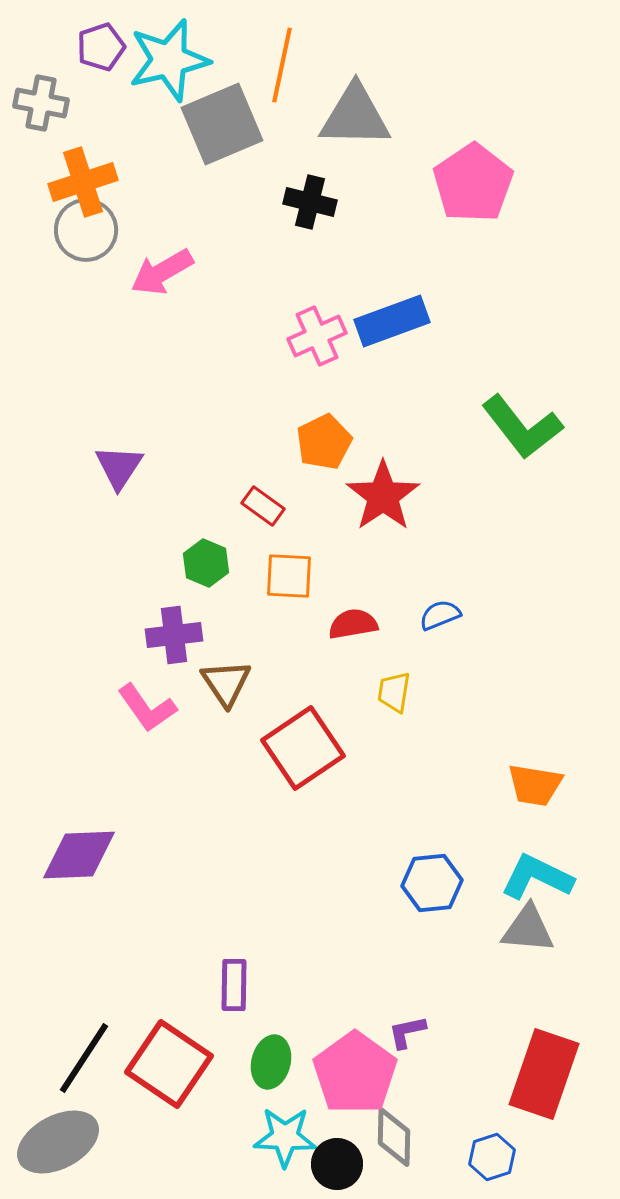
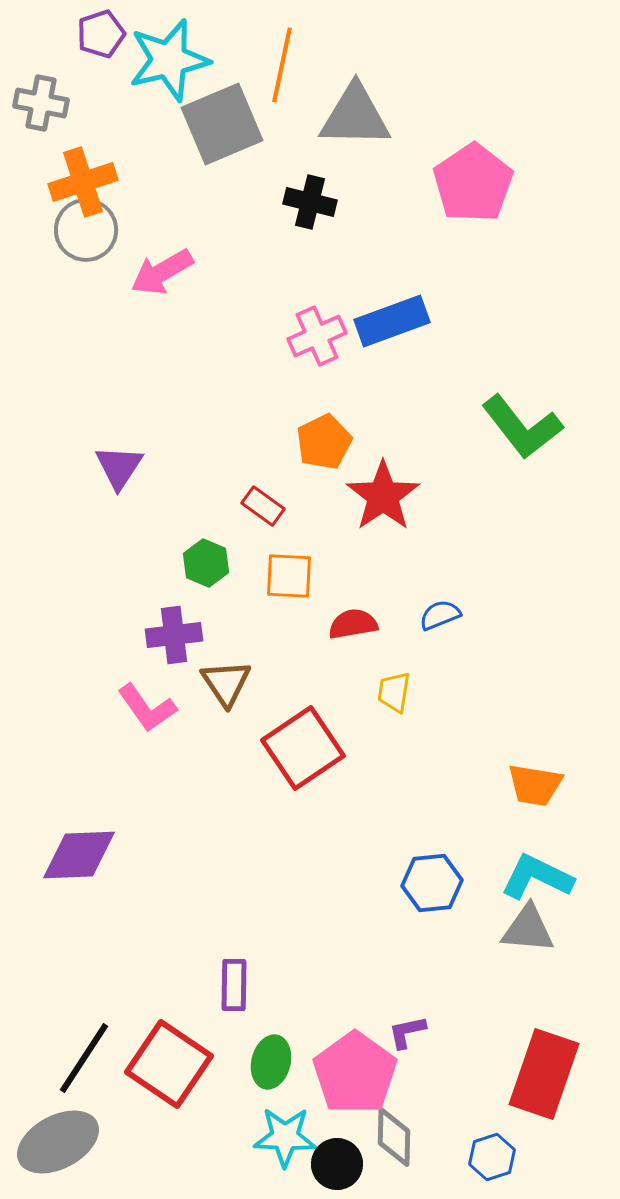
purple pentagon at (101, 47): moved 13 px up
